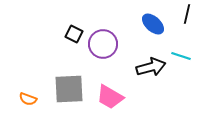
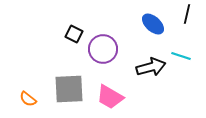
purple circle: moved 5 px down
orange semicircle: rotated 18 degrees clockwise
